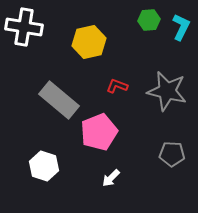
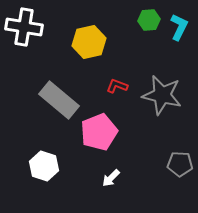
cyan L-shape: moved 2 px left
gray star: moved 5 px left, 4 px down
gray pentagon: moved 8 px right, 10 px down
